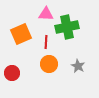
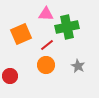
red line: moved 1 px right, 3 px down; rotated 48 degrees clockwise
orange circle: moved 3 px left, 1 px down
red circle: moved 2 px left, 3 px down
